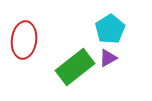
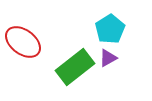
red ellipse: moved 1 px left, 2 px down; rotated 60 degrees counterclockwise
